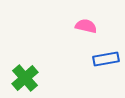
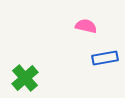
blue rectangle: moved 1 px left, 1 px up
